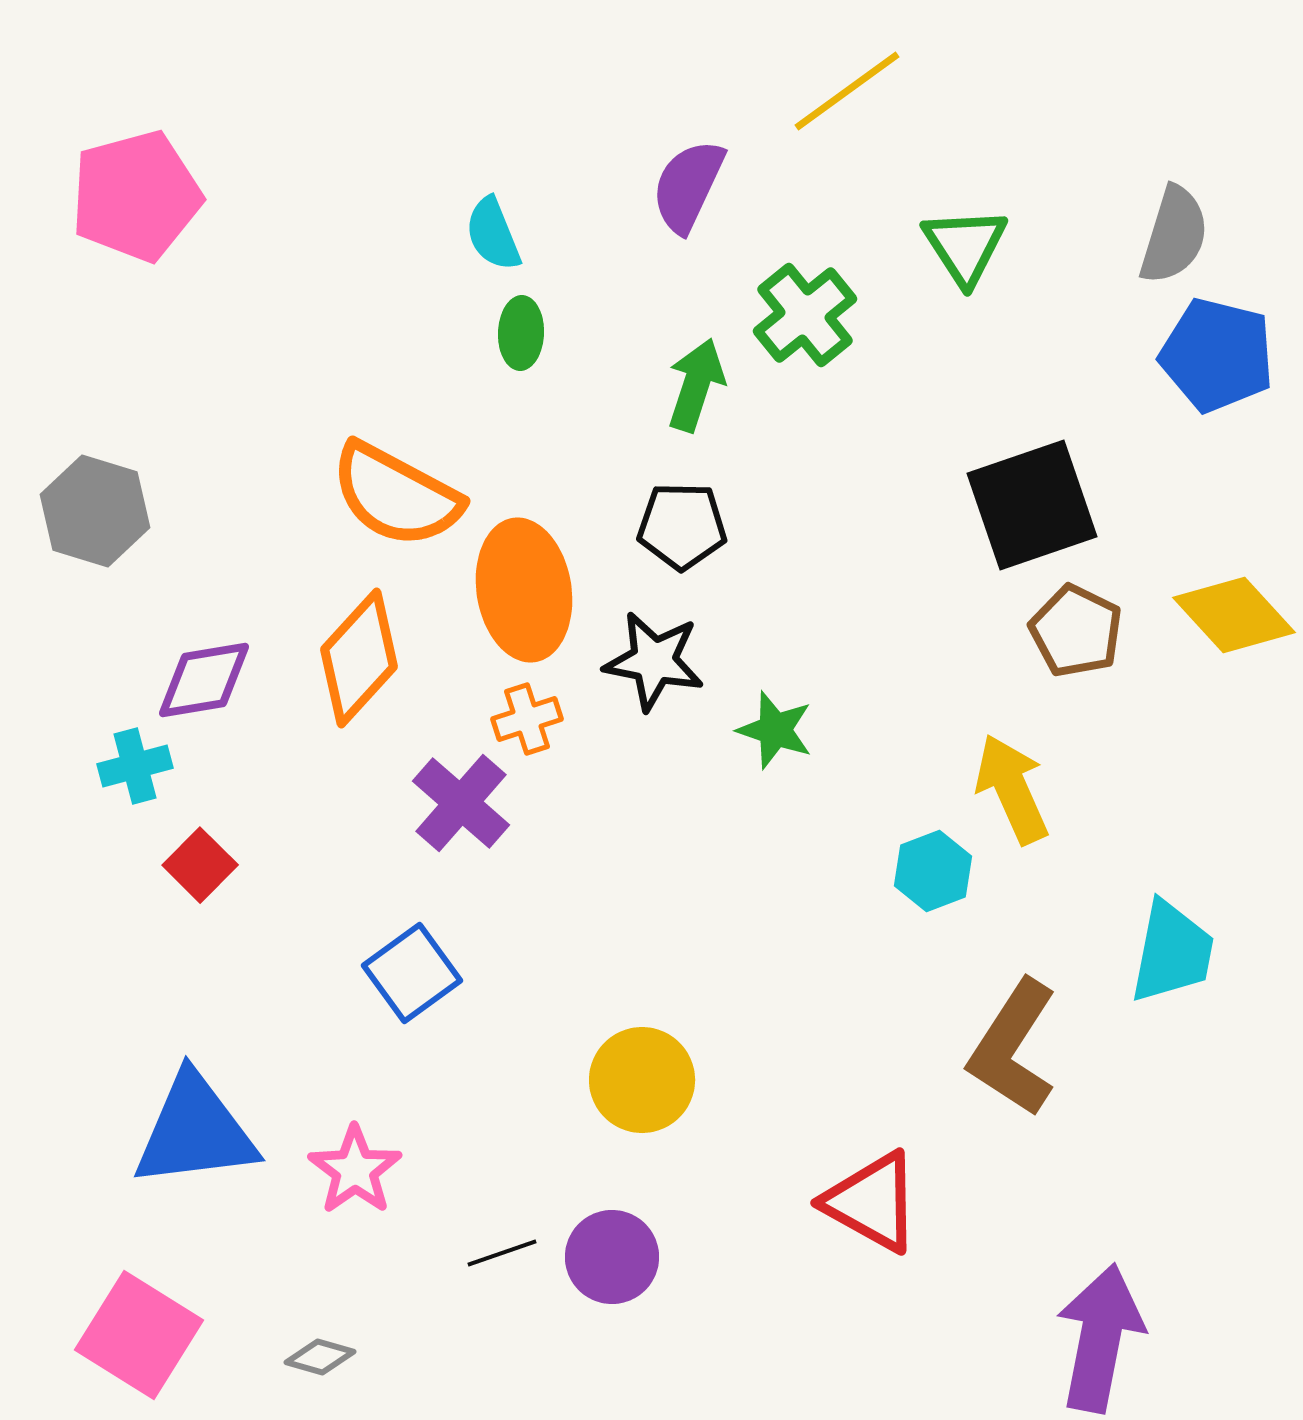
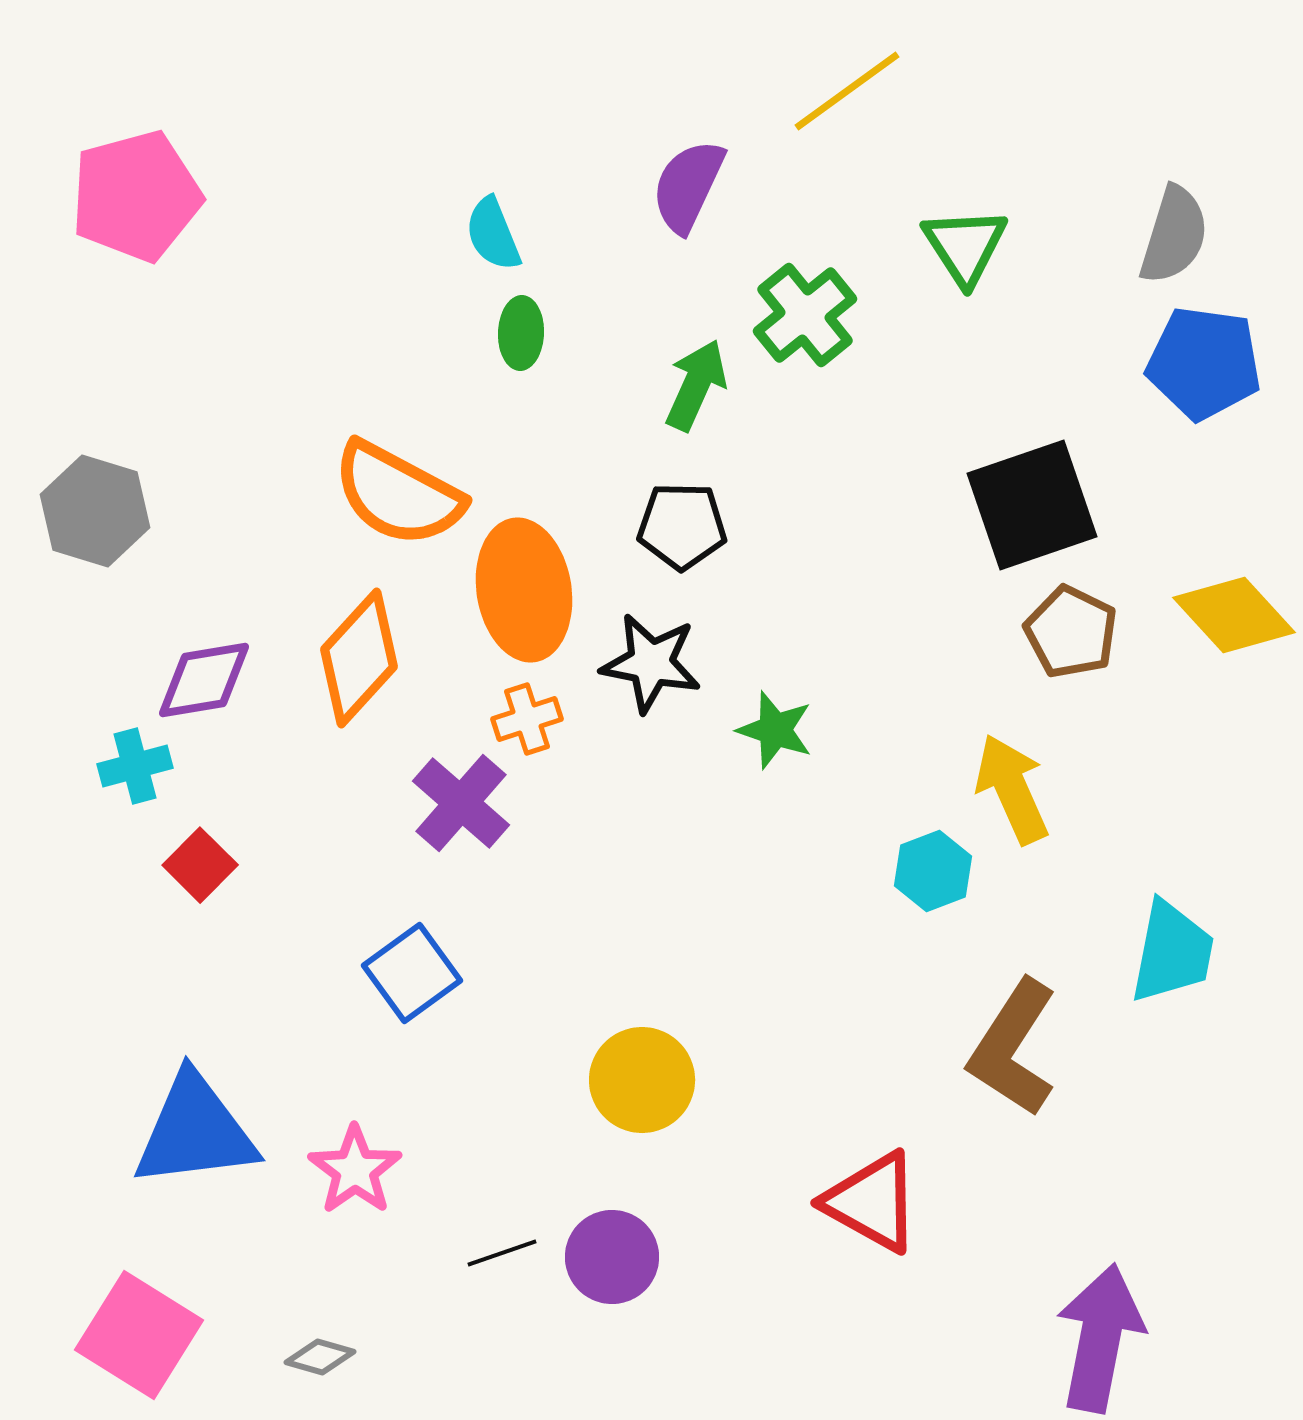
blue pentagon: moved 13 px left, 8 px down; rotated 6 degrees counterclockwise
green arrow: rotated 6 degrees clockwise
orange semicircle: moved 2 px right, 1 px up
brown pentagon: moved 5 px left, 1 px down
black star: moved 3 px left, 2 px down
